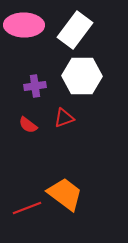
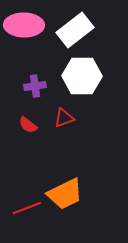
white rectangle: rotated 15 degrees clockwise
orange trapezoid: rotated 117 degrees clockwise
